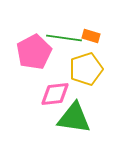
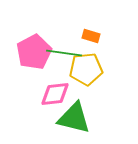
green line: moved 15 px down
yellow pentagon: rotated 12 degrees clockwise
green triangle: rotated 6 degrees clockwise
